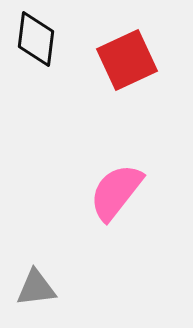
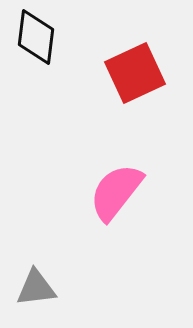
black diamond: moved 2 px up
red square: moved 8 px right, 13 px down
